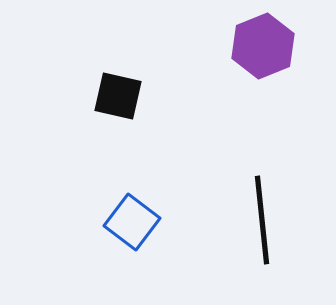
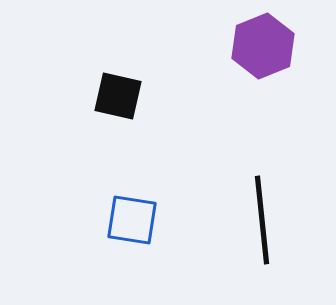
blue square: moved 2 px up; rotated 28 degrees counterclockwise
